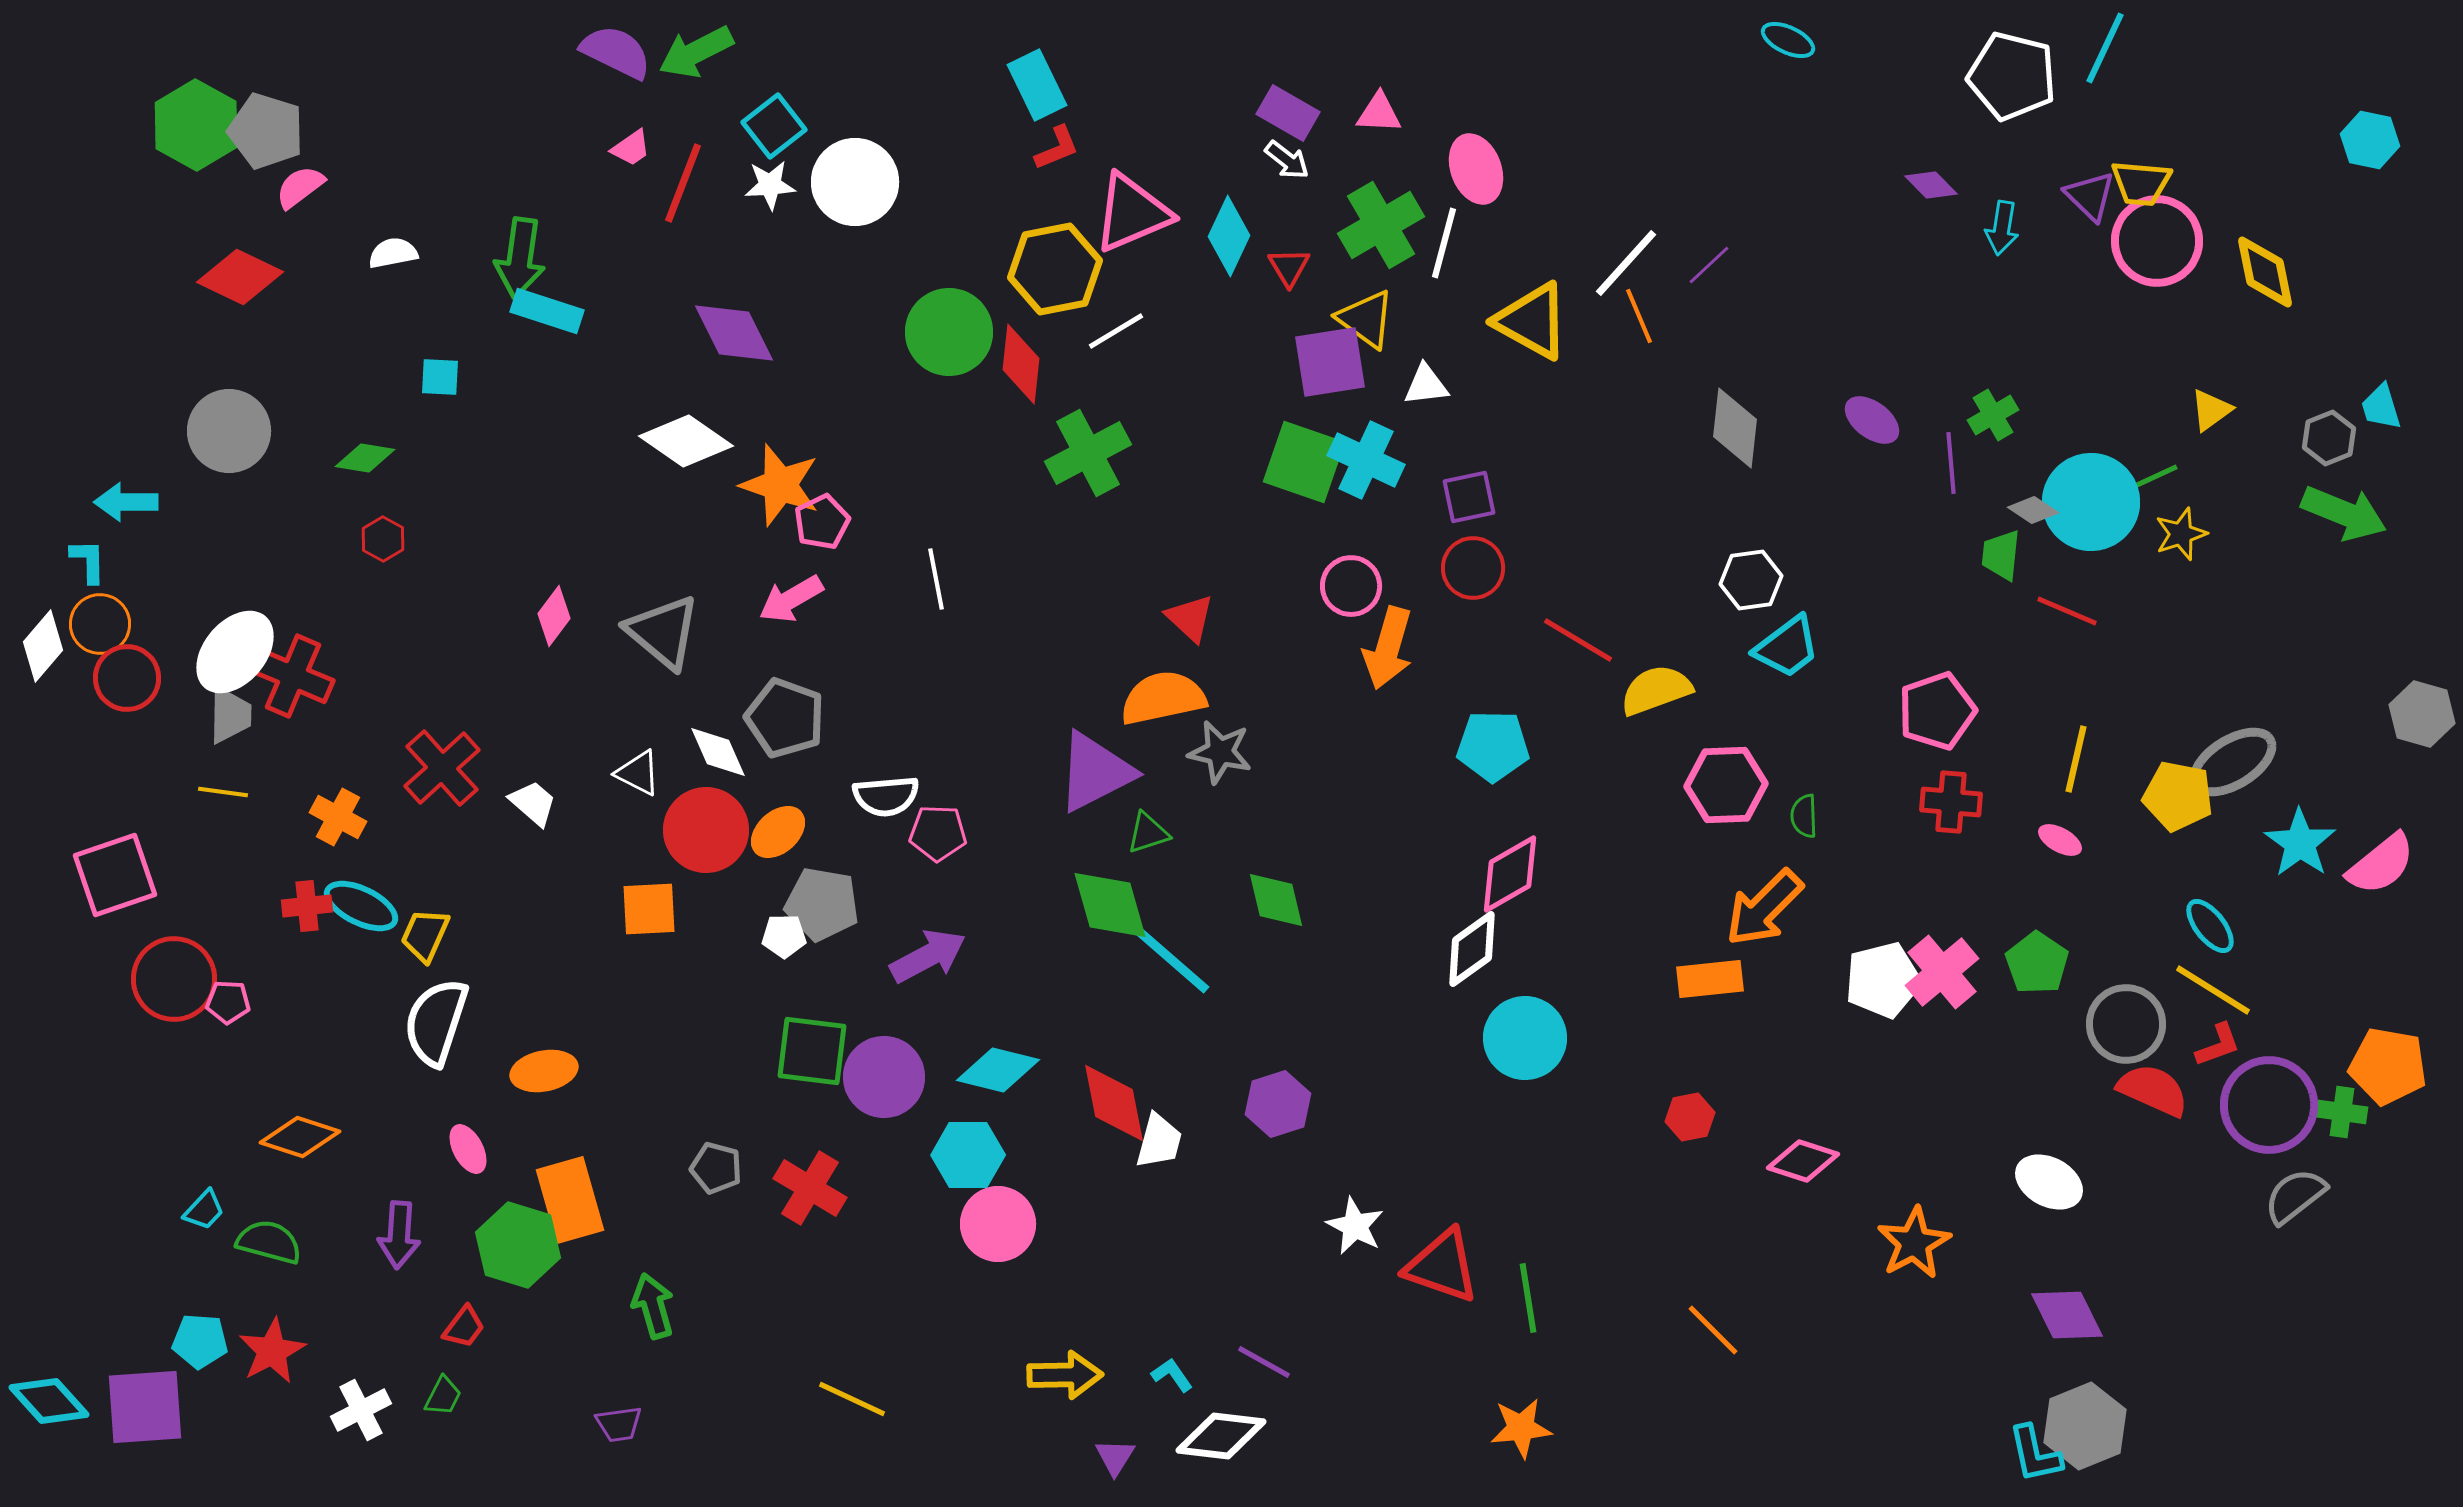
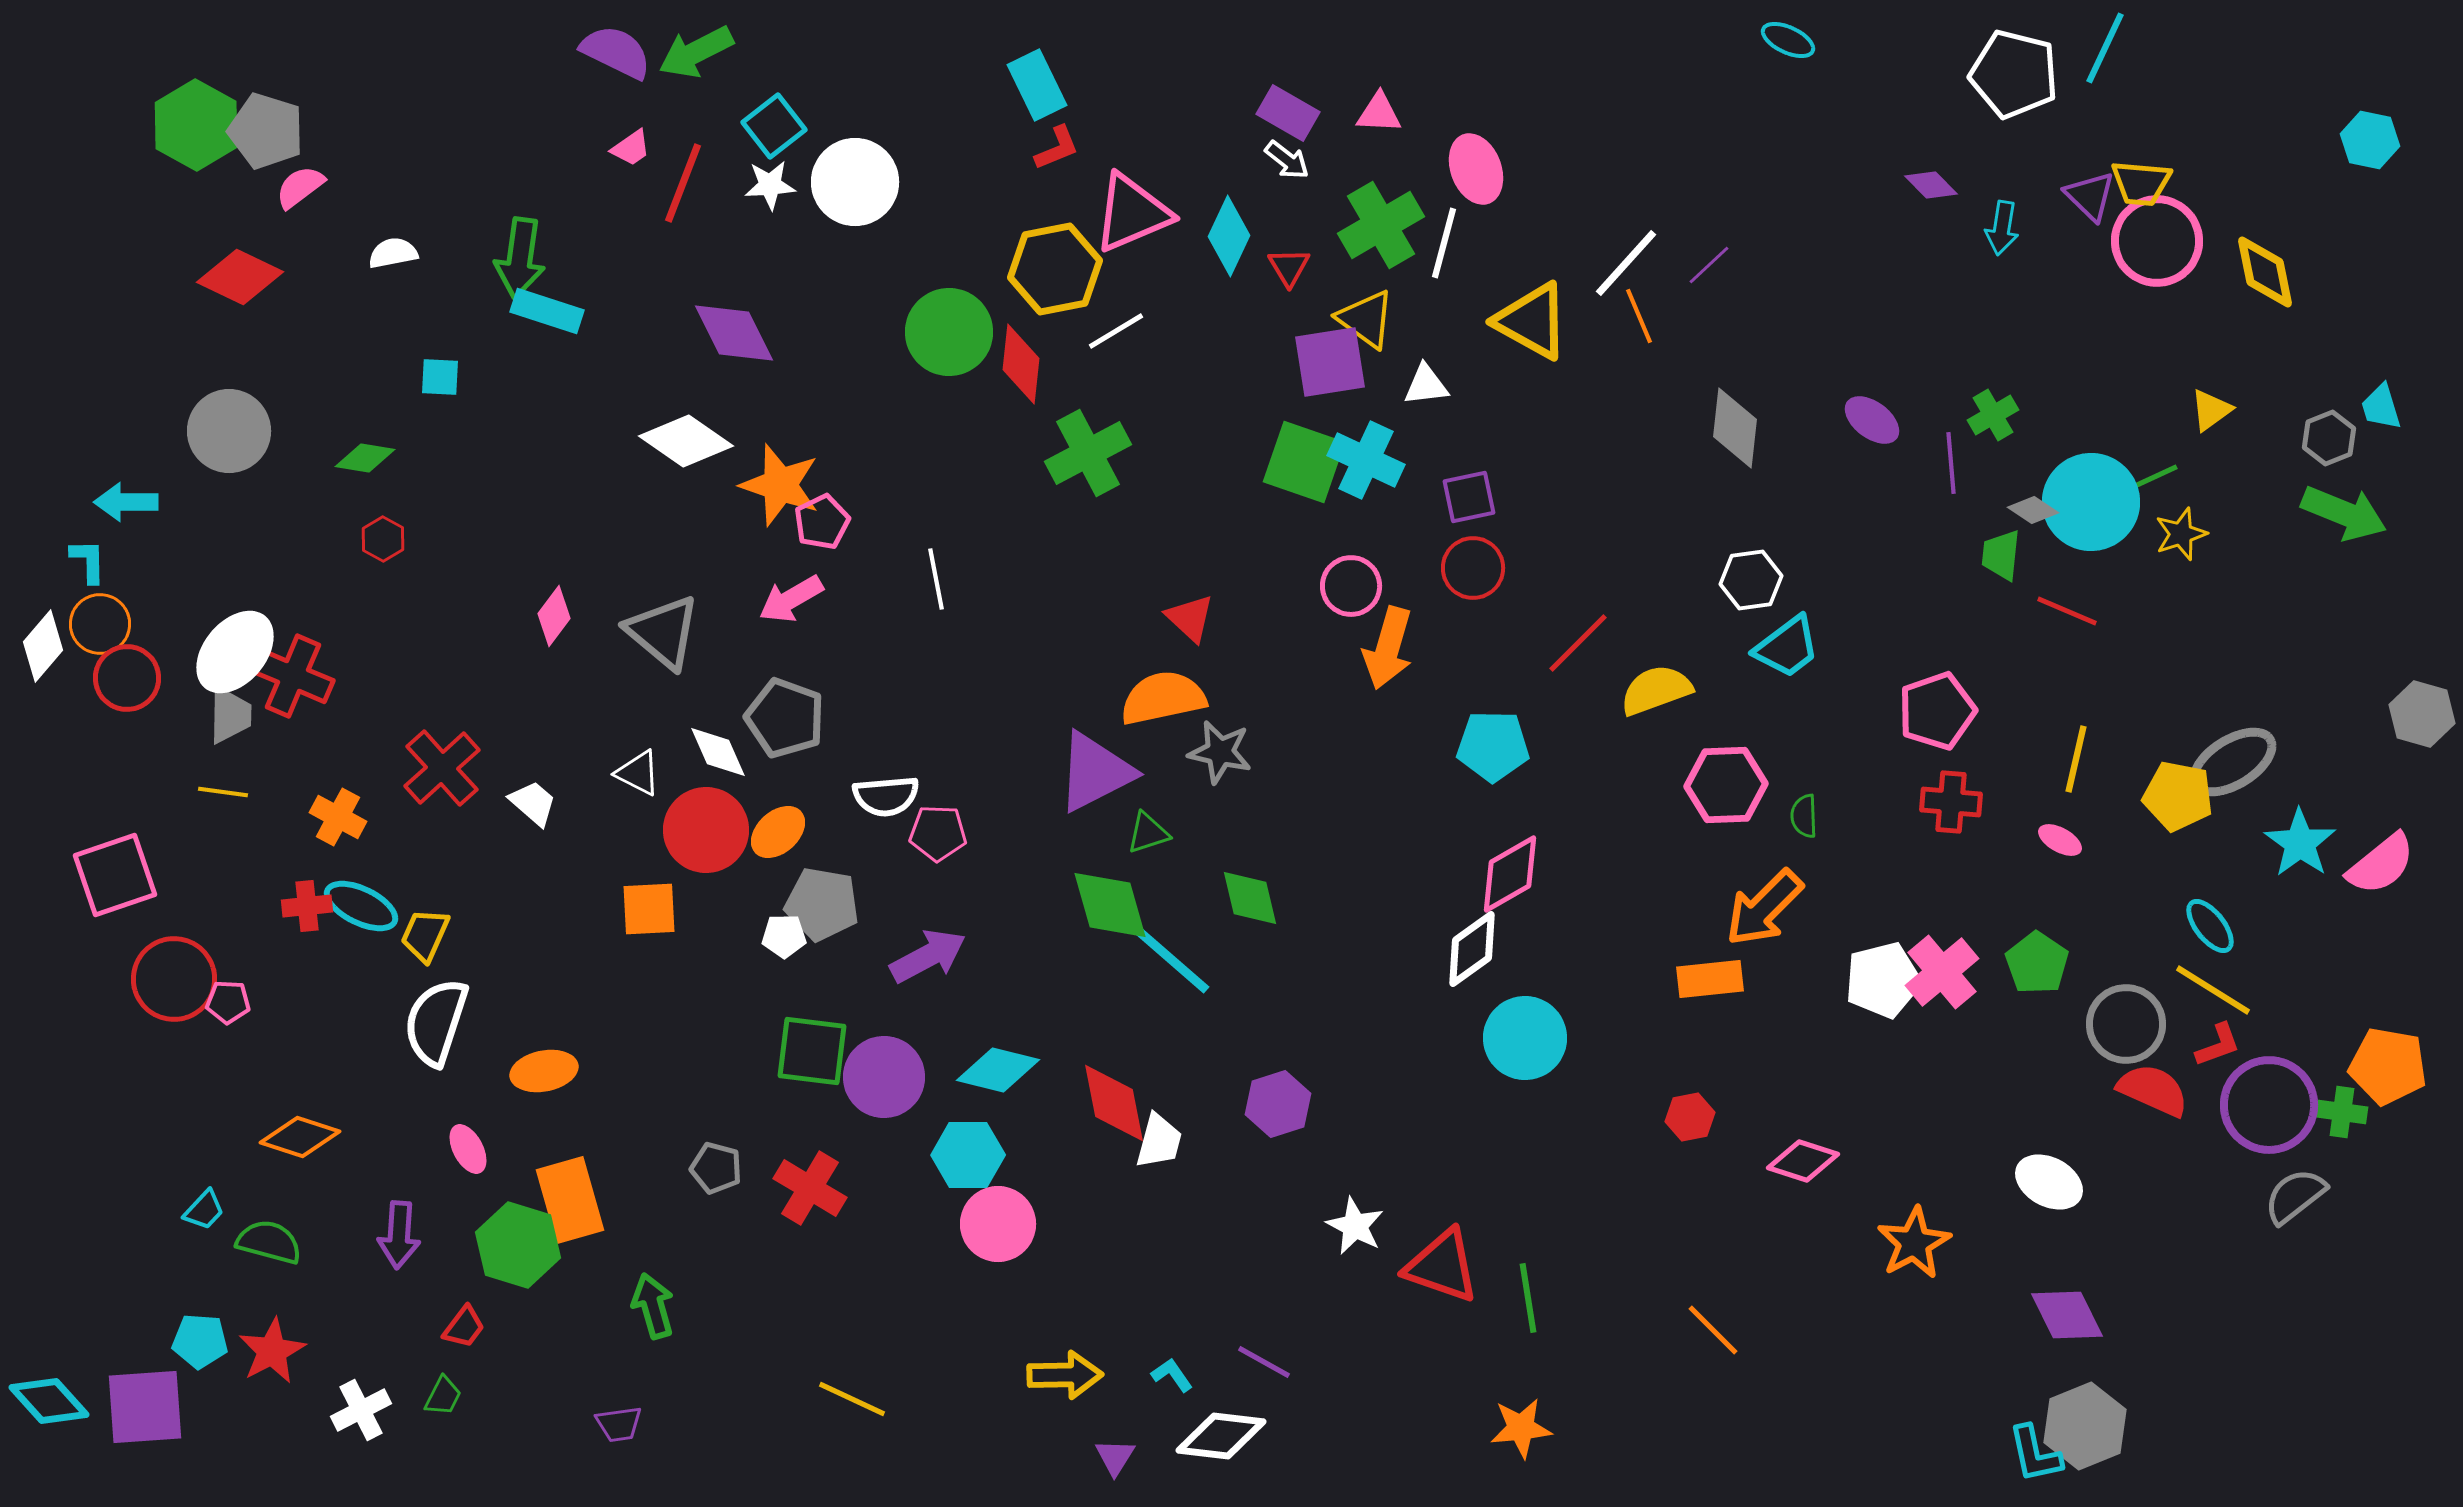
white pentagon at (2012, 76): moved 2 px right, 2 px up
red line at (1578, 640): moved 3 px down; rotated 76 degrees counterclockwise
green diamond at (1276, 900): moved 26 px left, 2 px up
